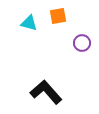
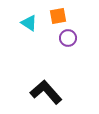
cyan triangle: rotated 18 degrees clockwise
purple circle: moved 14 px left, 5 px up
